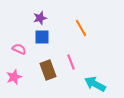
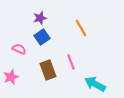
blue square: rotated 35 degrees counterclockwise
pink star: moved 3 px left
